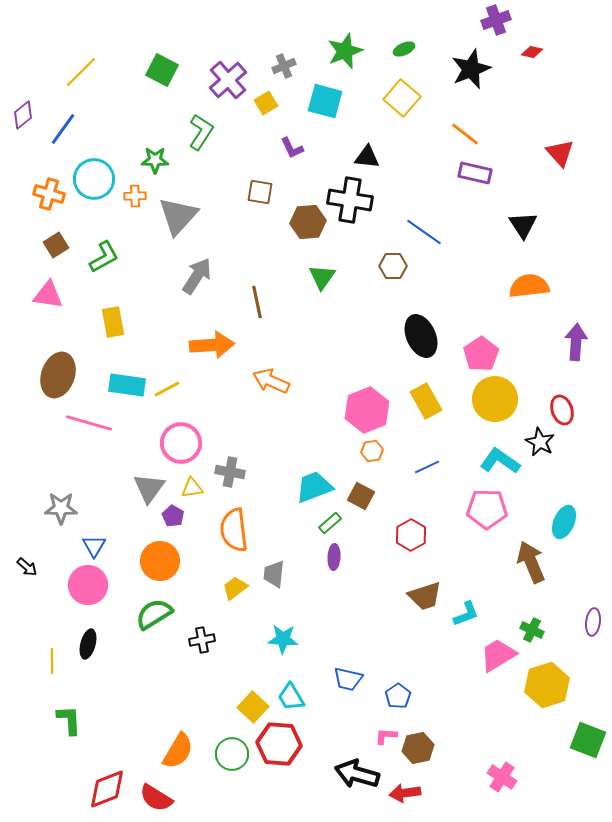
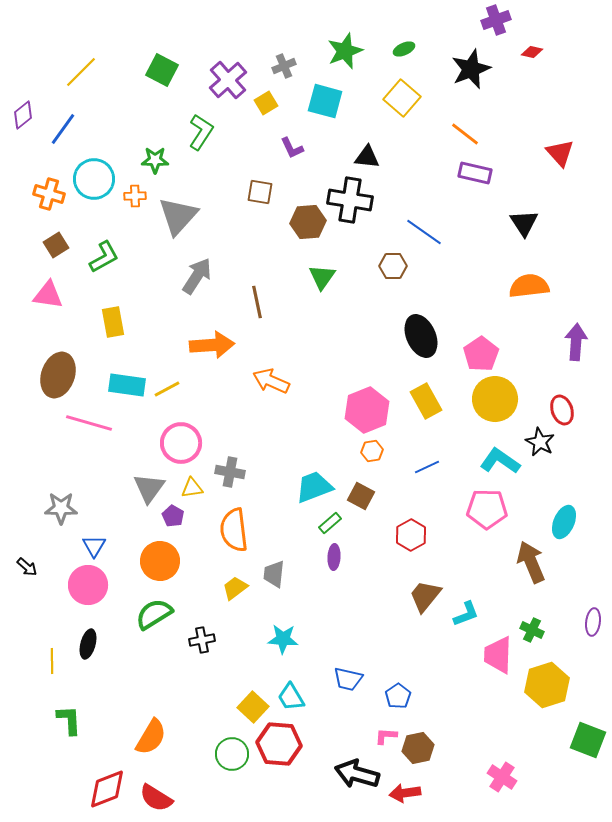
black triangle at (523, 225): moved 1 px right, 2 px up
brown trapezoid at (425, 596): rotated 147 degrees clockwise
pink trapezoid at (498, 655): rotated 57 degrees counterclockwise
orange semicircle at (178, 751): moved 27 px left, 14 px up
